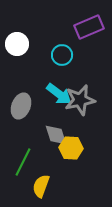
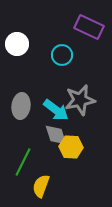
purple rectangle: rotated 48 degrees clockwise
cyan arrow: moved 3 px left, 16 px down
gray ellipse: rotated 15 degrees counterclockwise
yellow hexagon: moved 1 px up
